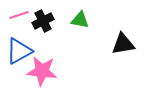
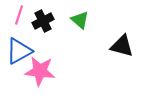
pink line: rotated 54 degrees counterclockwise
green triangle: rotated 30 degrees clockwise
black triangle: moved 1 px left, 2 px down; rotated 25 degrees clockwise
pink star: moved 2 px left
